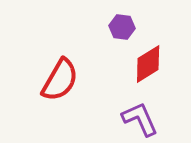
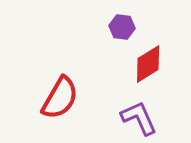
red semicircle: moved 18 px down
purple L-shape: moved 1 px left, 1 px up
